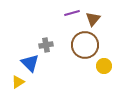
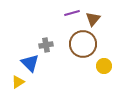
brown circle: moved 2 px left, 1 px up
